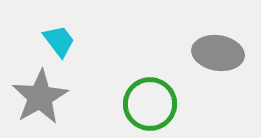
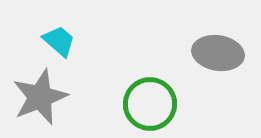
cyan trapezoid: rotated 12 degrees counterclockwise
gray star: rotated 8 degrees clockwise
